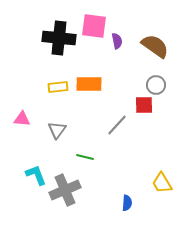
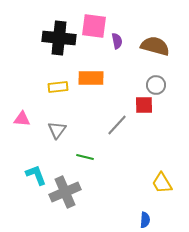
brown semicircle: rotated 20 degrees counterclockwise
orange rectangle: moved 2 px right, 6 px up
gray cross: moved 2 px down
blue semicircle: moved 18 px right, 17 px down
